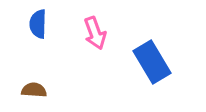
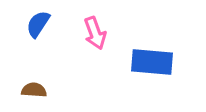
blue semicircle: rotated 32 degrees clockwise
blue rectangle: rotated 54 degrees counterclockwise
